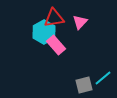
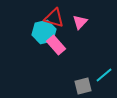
red triangle: rotated 25 degrees clockwise
cyan hexagon: rotated 15 degrees clockwise
cyan line: moved 1 px right, 3 px up
gray square: moved 1 px left, 1 px down
